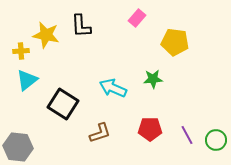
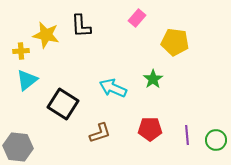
green star: rotated 30 degrees counterclockwise
purple line: rotated 24 degrees clockwise
